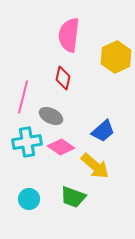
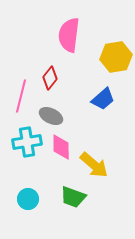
yellow hexagon: rotated 16 degrees clockwise
red diamond: moved 13 px left; rotated 25 degrees clockwise
pink line: moved 2 px left, 1 px up
blue trapezoid: moved 32 px up
pink diamond: rotated 56 degrees clockwise
yellow arrow: moved 1 px left, 1 px up
cyan circle: moved 1 px left
